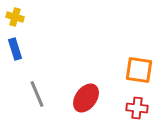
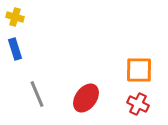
orange square: rotated 8 degrees counterclockwise
red cross: moved 1 px right, 4 px up; rotated 20 degrees clockwise
